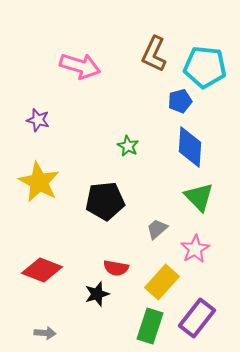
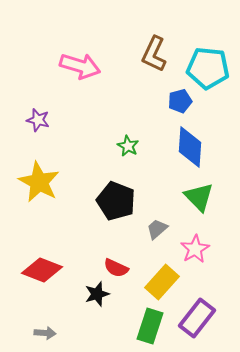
cyan pentagon: moved 3 px right, 1 px down
black pentagon: moved 11 px right; rotated 27 degrees clockwise
red semicircle: rotated 15 degrees clockwise
